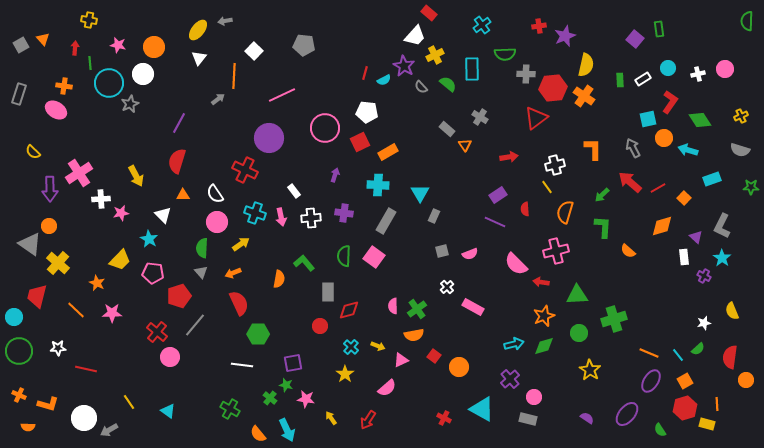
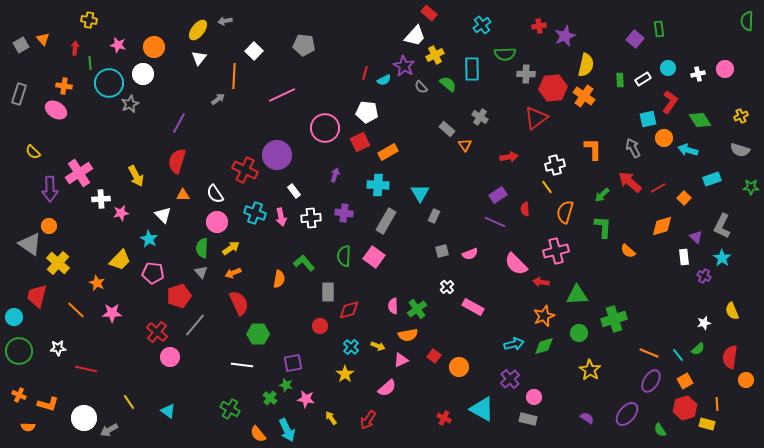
purple circle at (269, 138): moved 8 px right, 17 px down
yellow arrow at (241, 244): moved 10 px left, 4 px down
orange semicircle at (414, 335): moved 6 px left
